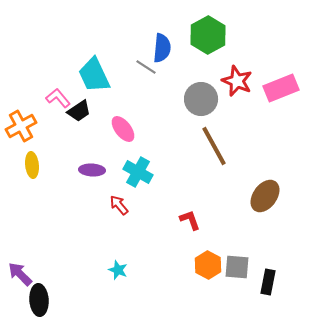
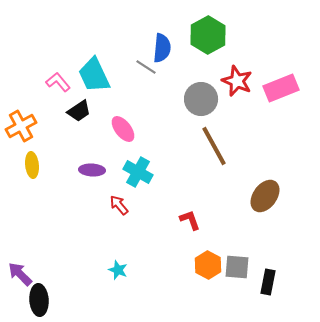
pink L-shape: moved 16 px up
